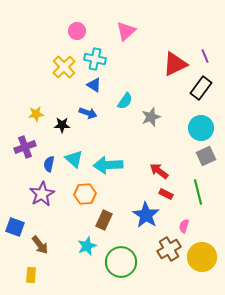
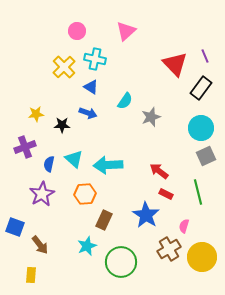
red triangle: rotated 48 degrees counterclockwise
blue triangle: moved 3 px left, 2 px down
